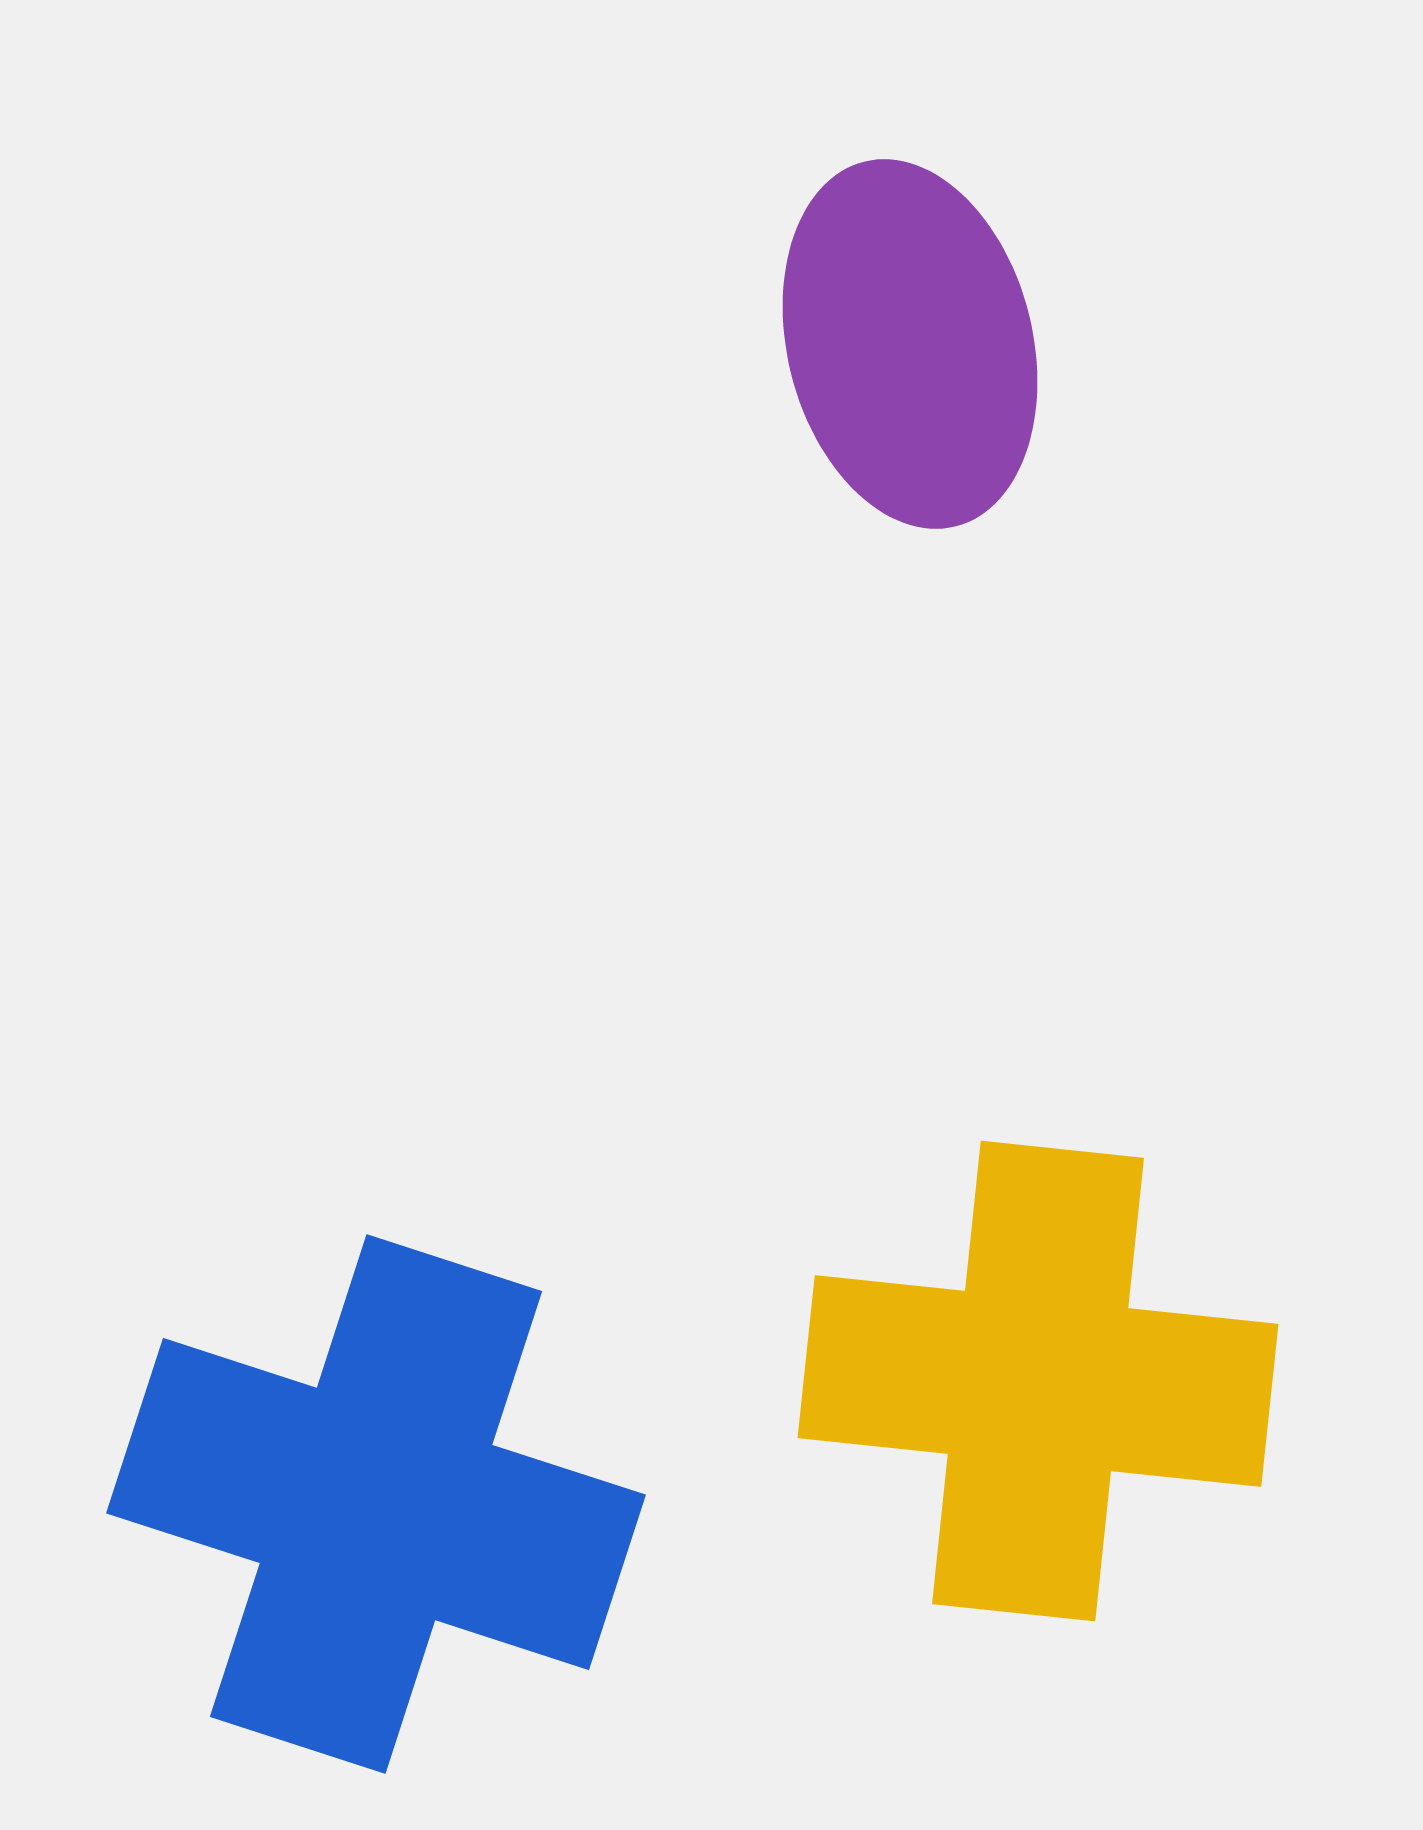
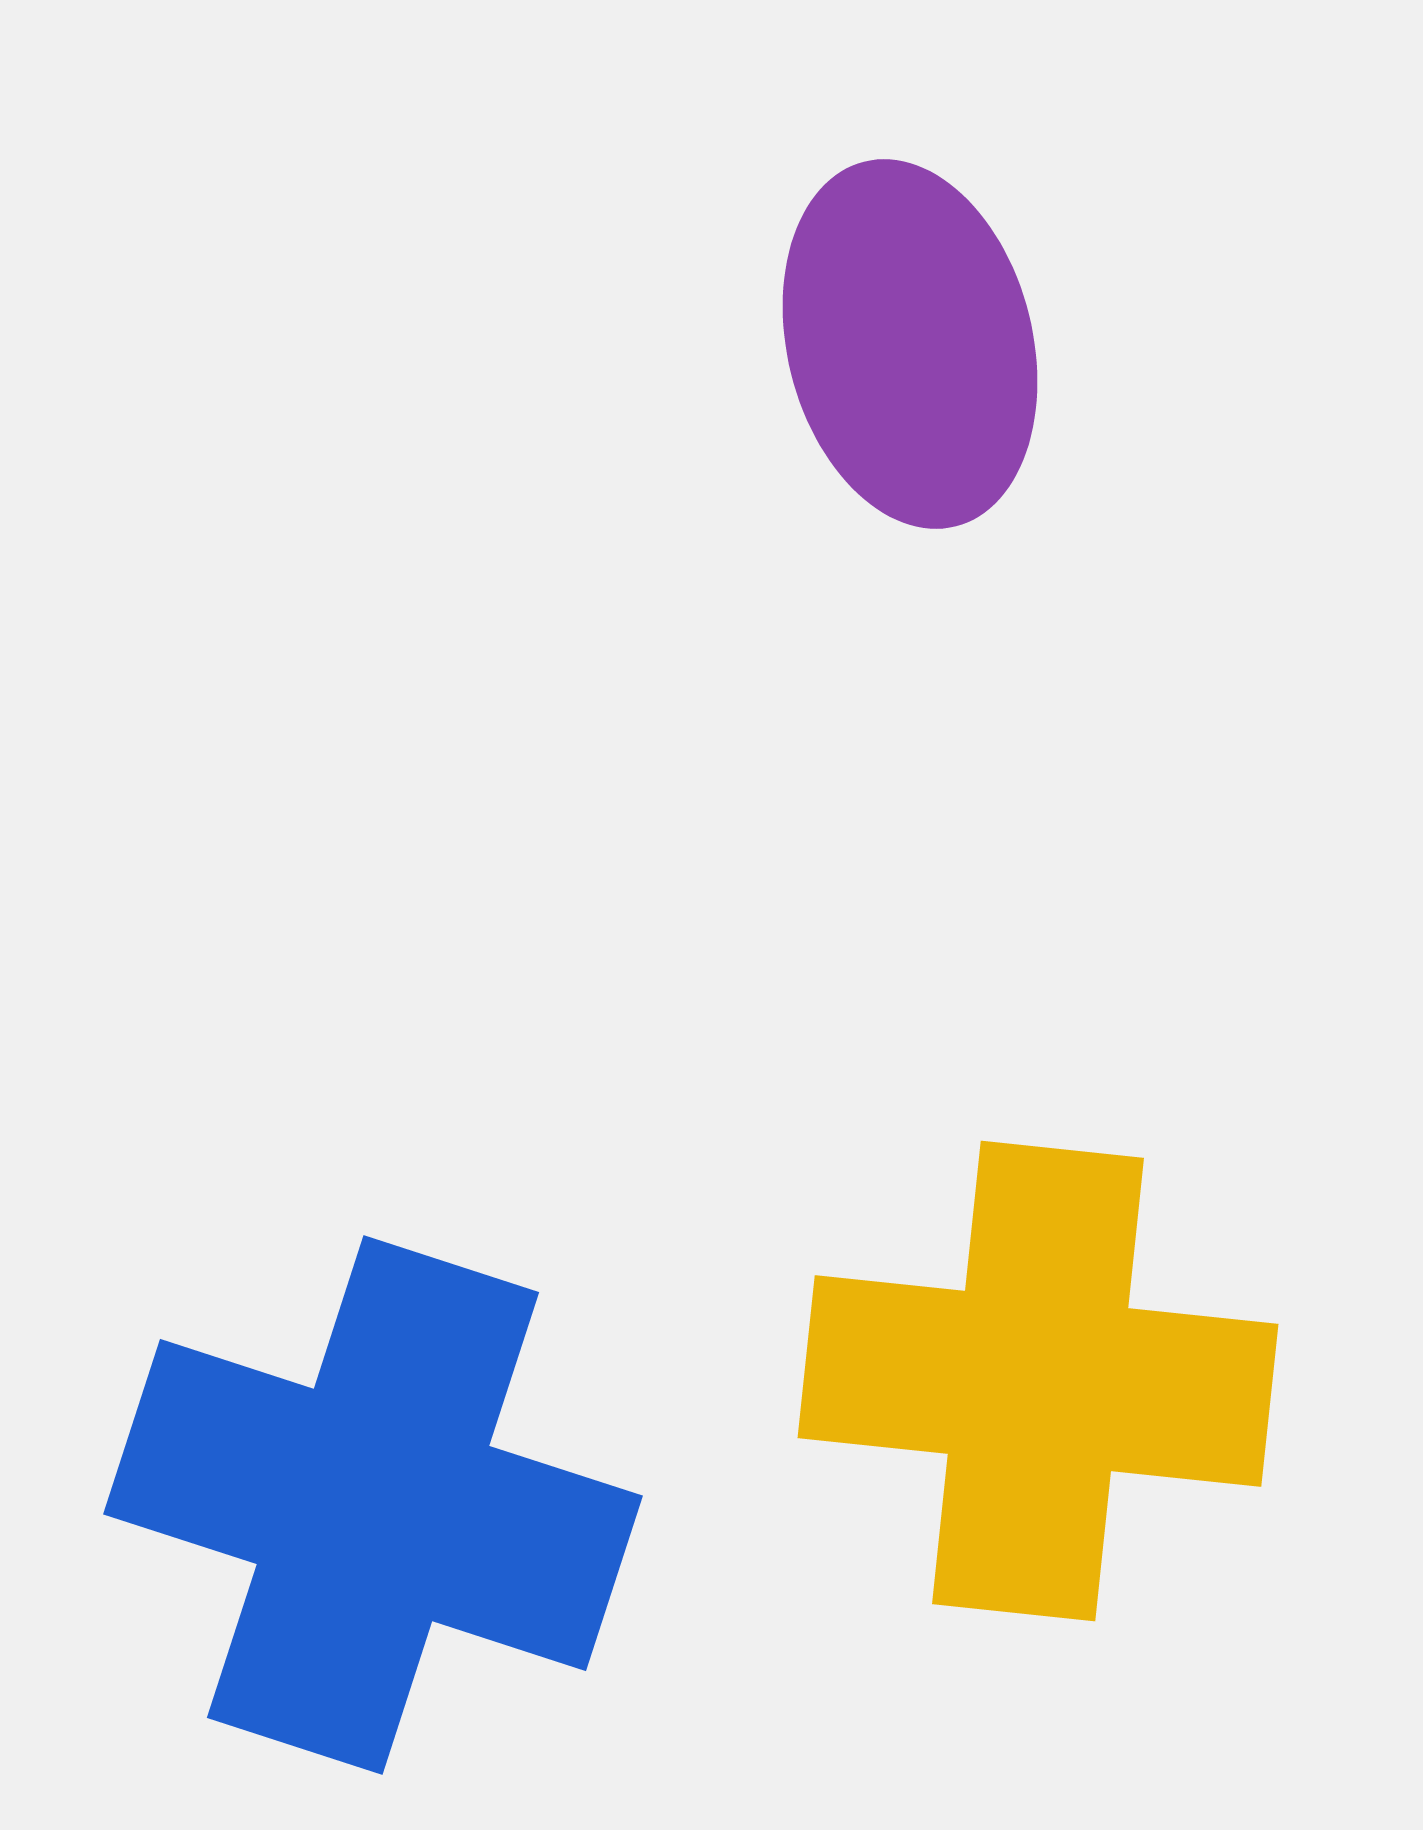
blue cross: moved 3 px left, 1 px down
